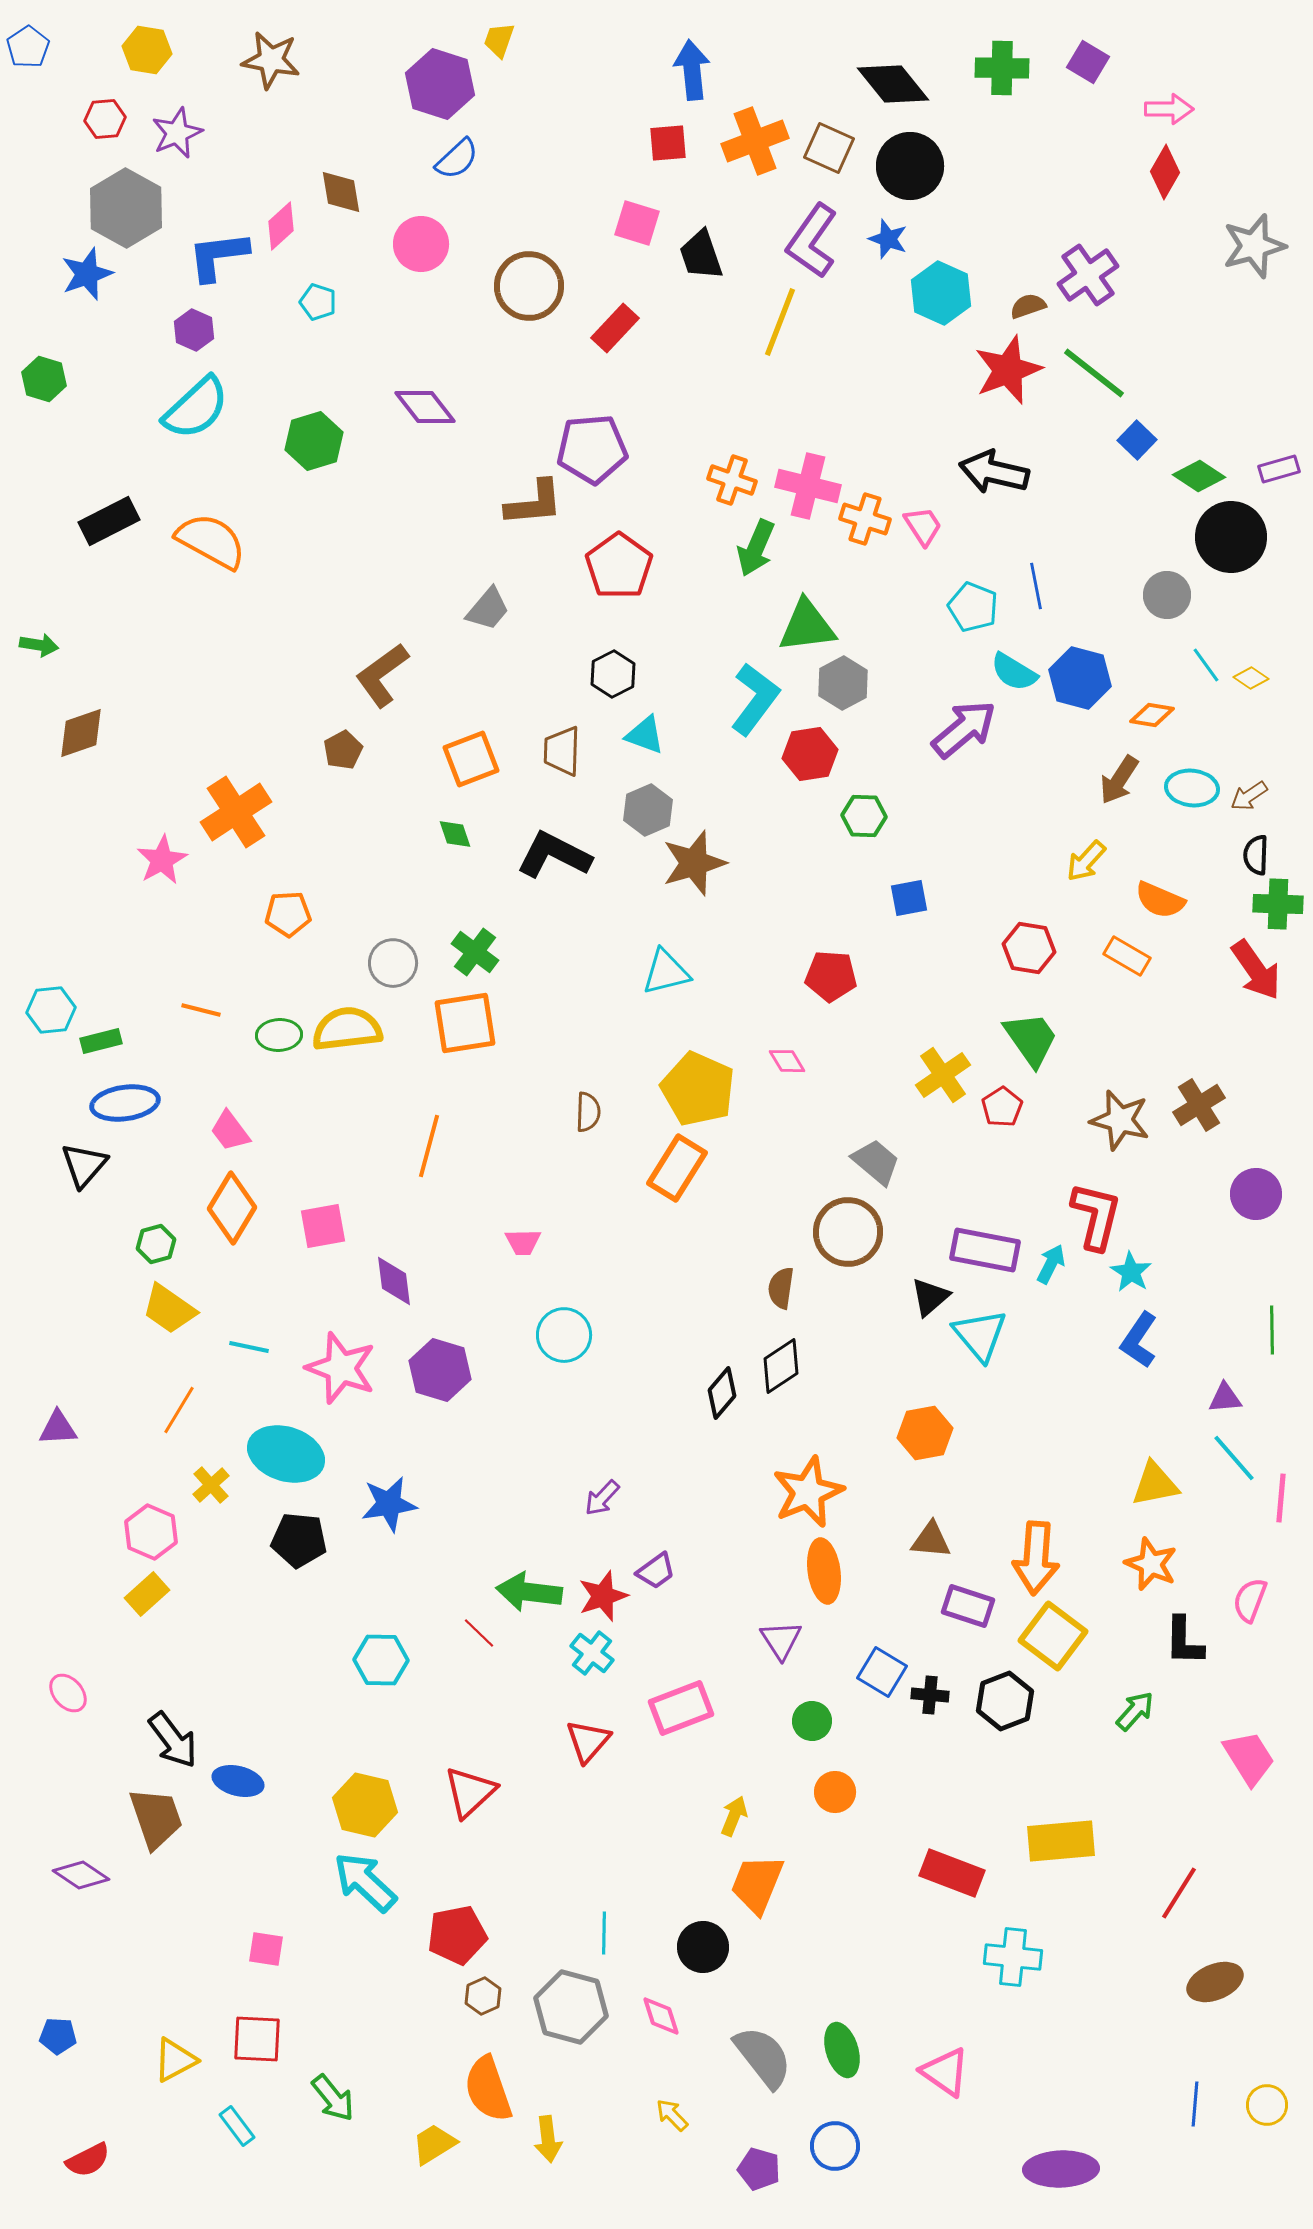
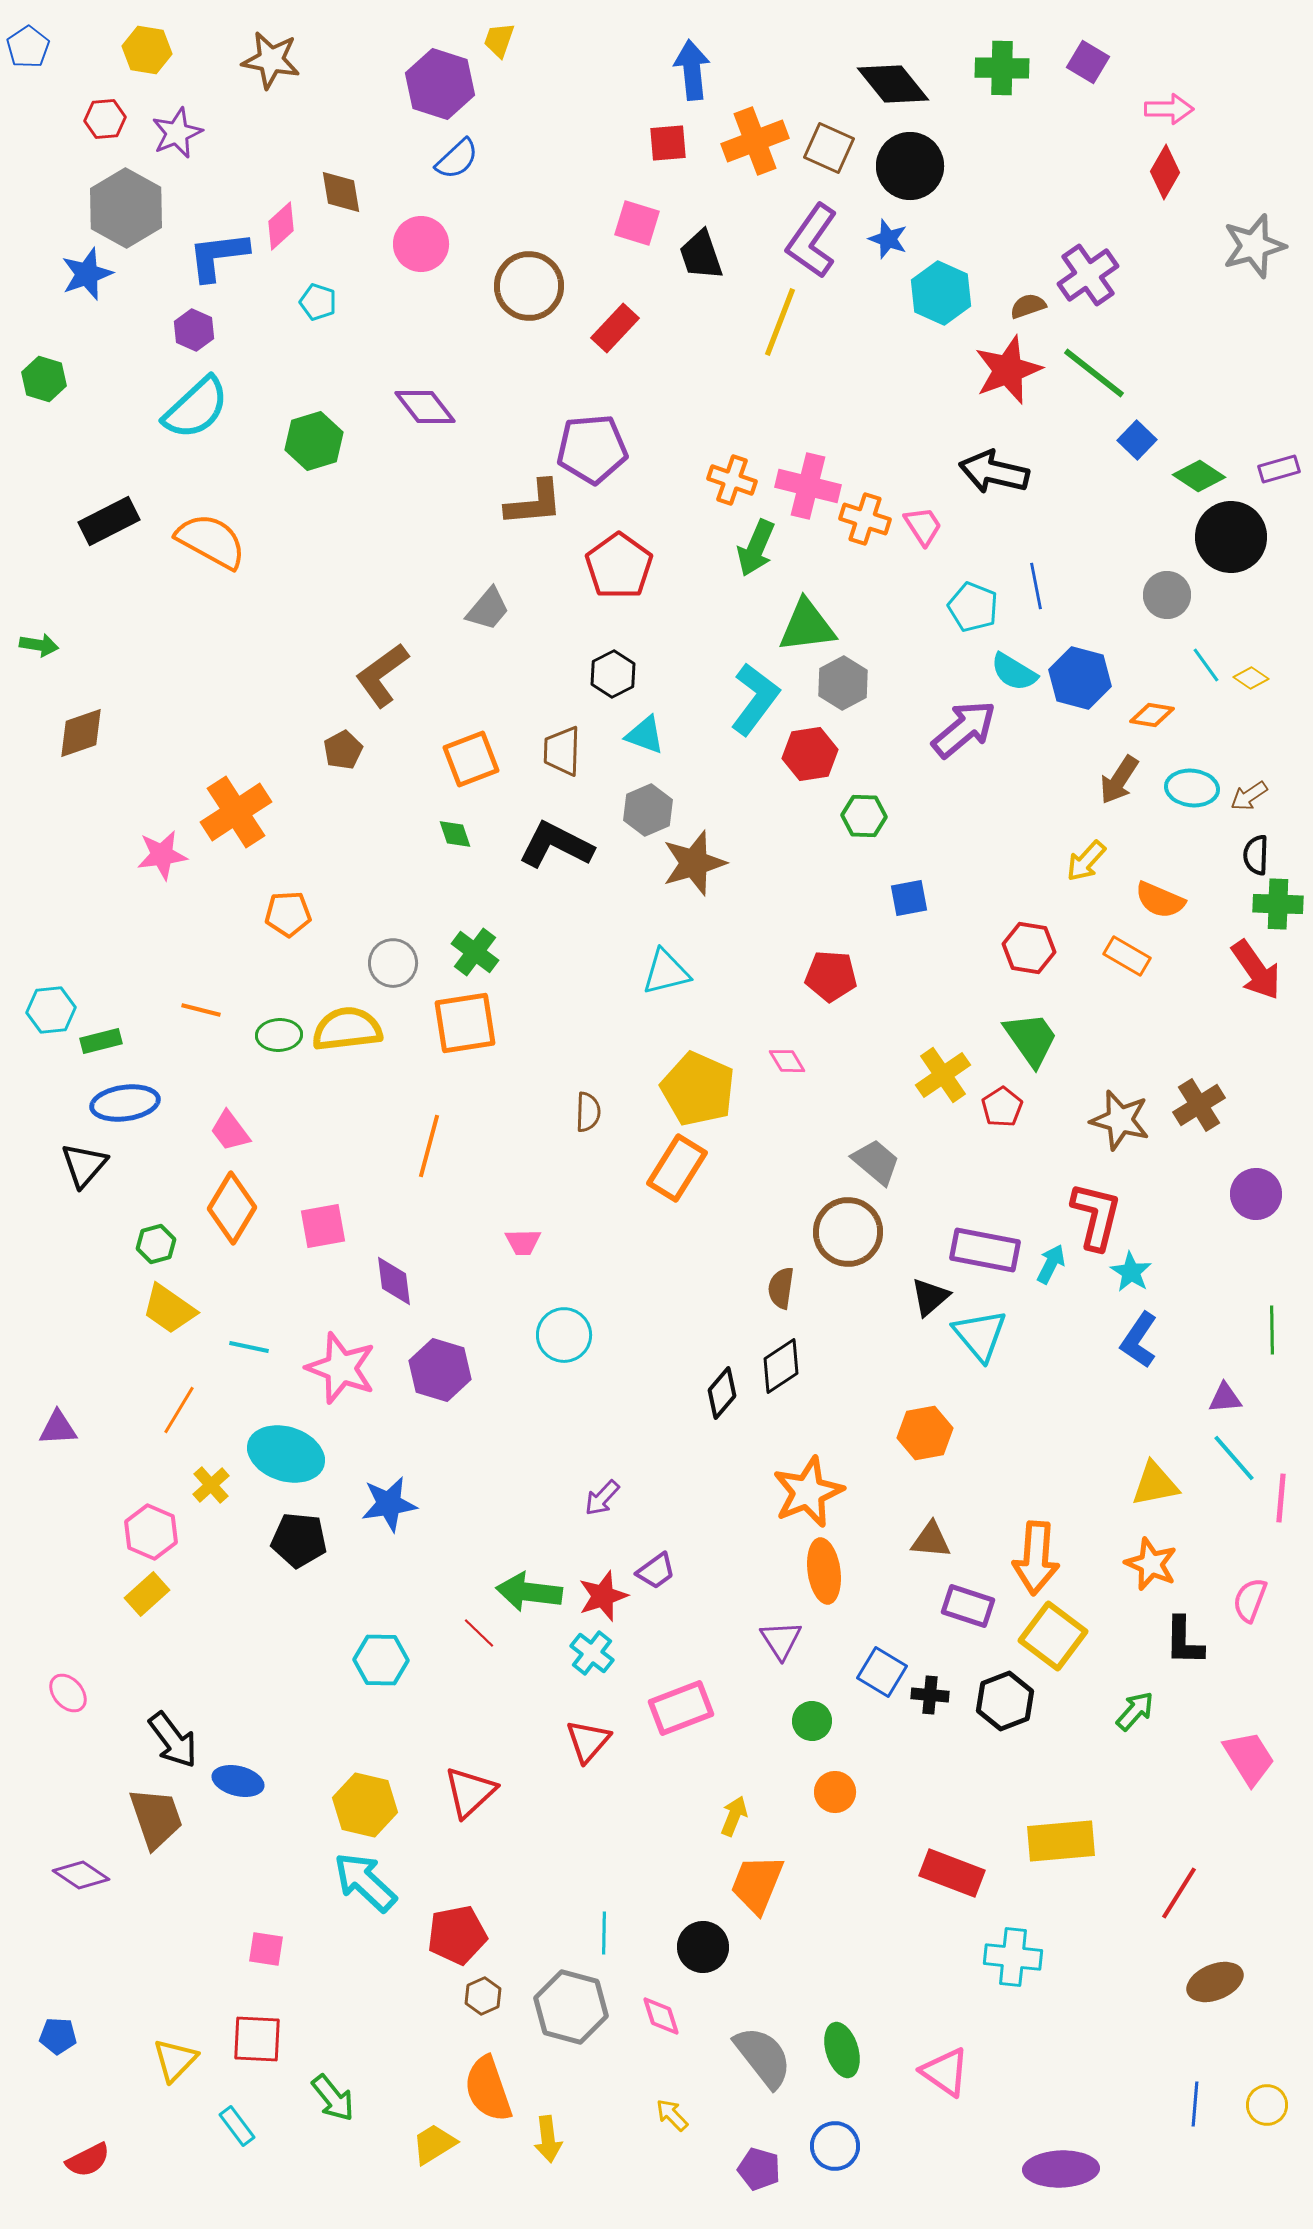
black L-shape at (554, 855): moved 2 px right, 10 px up
pink star at (162, 860): moved 5 px up; rotated 21 degrees clockwise
yellow triangle at (175, 2060): rotated 18 degrees counterclockwise
